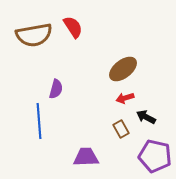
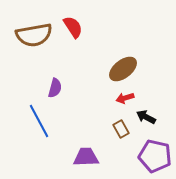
purple semicircle: moved 1 px left, 1 px up
blue line: rotated 24 degrees counterclockwise
